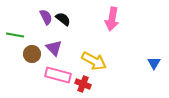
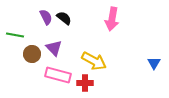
black semicircle: moved 1 px right, 1 px up
red cross: moved 2 px right, 1 px up; rotated 21 degrees counterclockwise
